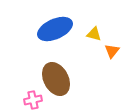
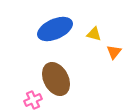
orange triangle: moved 2 px right, 1 px down
pink cross: rotated 12 degrees counterclockwise
